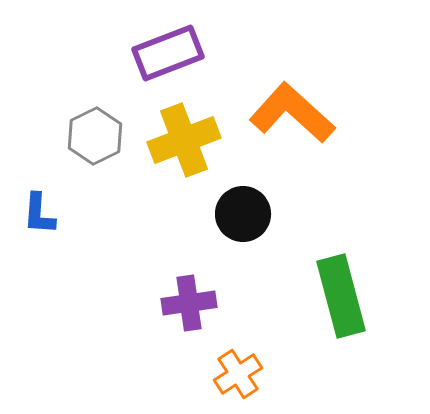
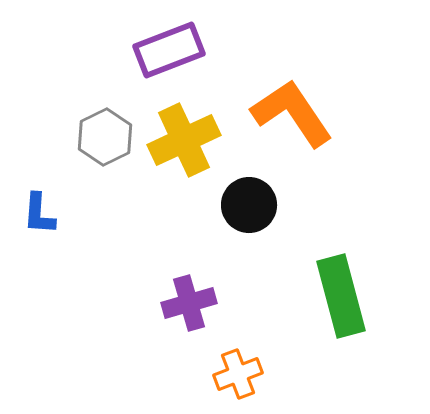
purple rectangle: moved 1 px right, 3 px up
orange L-shape: rotated 14 degrees clockwise
gray hexagon: moved 10 px right, 1 px down
yellow cross: rotated 4 degrees counterclockwise
black circle: moved 6 px right, 9 px up
purple cross: rotated 8 degrees counterclockwise
orange cross: rotated 12 degrees clockwise
